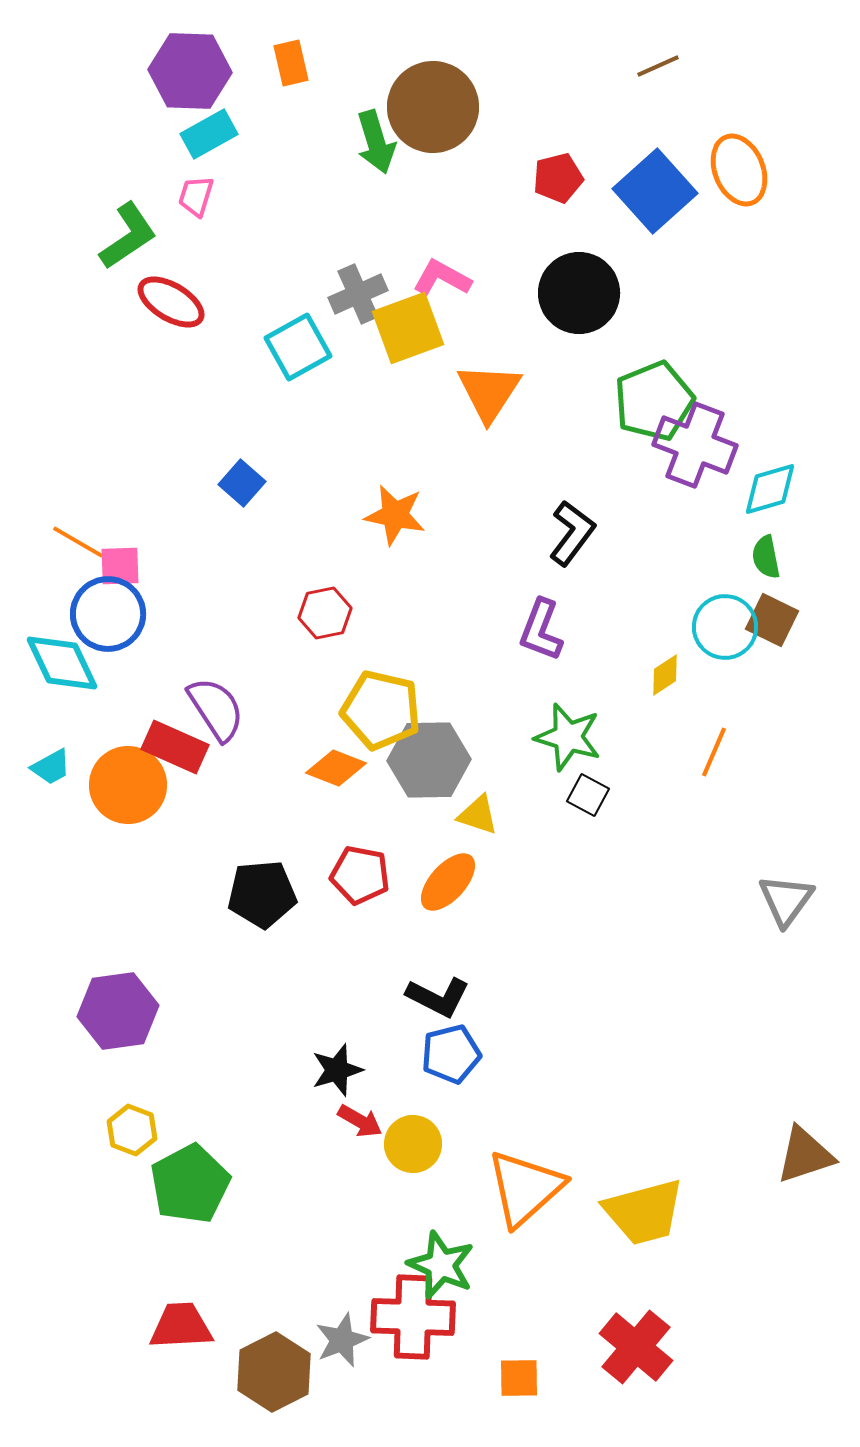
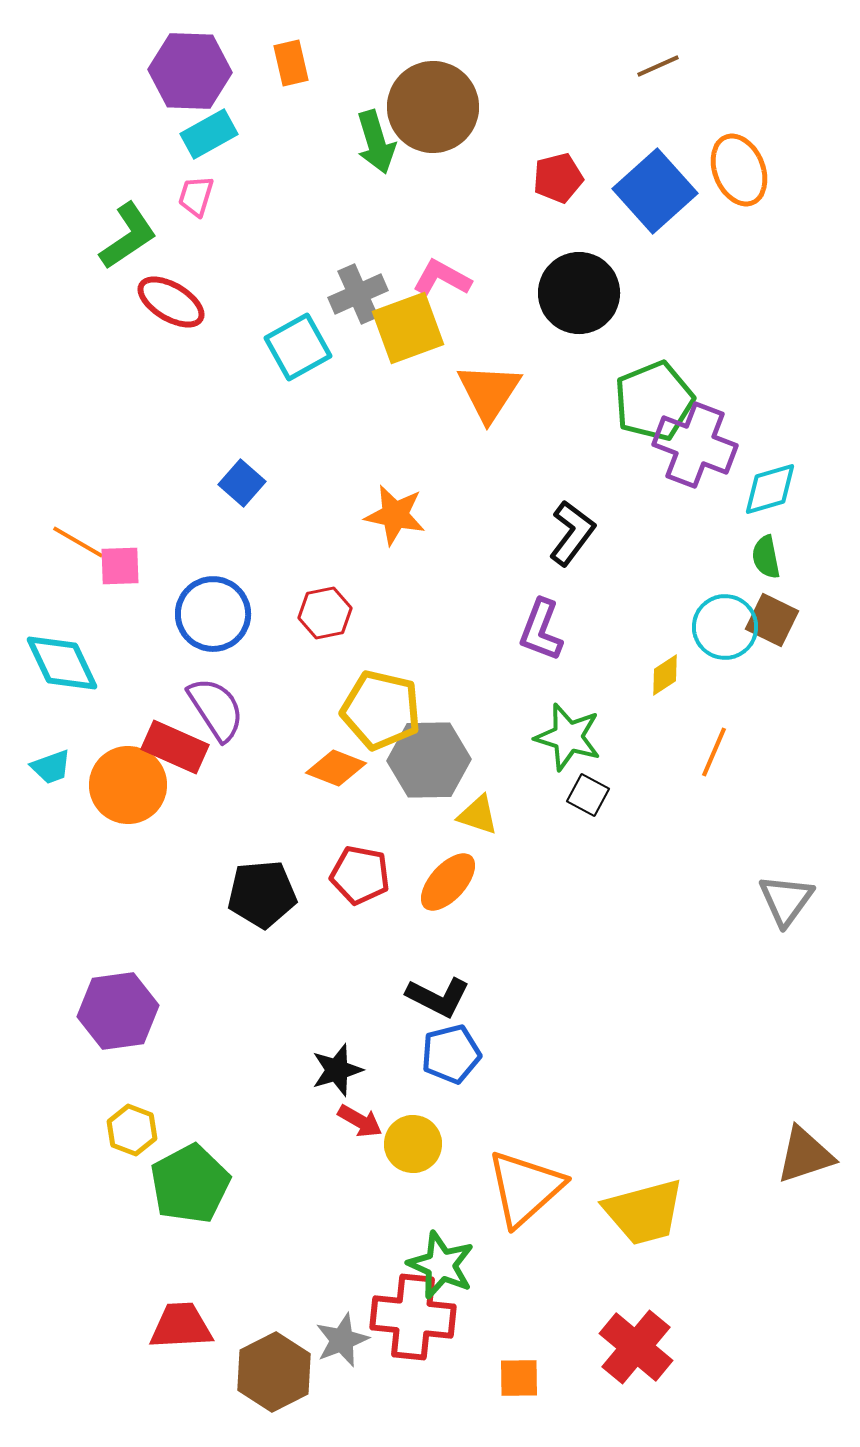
blue circle at (108, 614): moved 105 px right
cyan trapezoid at (51, 767): rotated 9 degrees clockwise
red cross at (413, 1317): rotated 4 degrees clockwise
